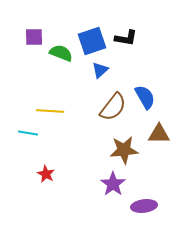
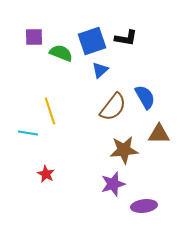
yellow line: rotated 68 degrees clockwise
purple star: rotated 20 degrees clockwise
